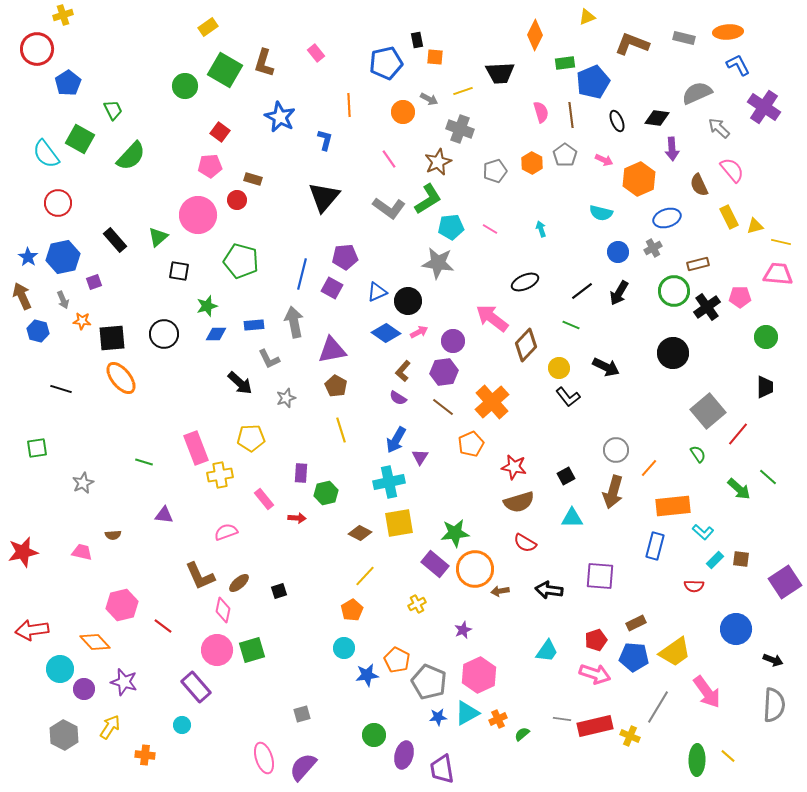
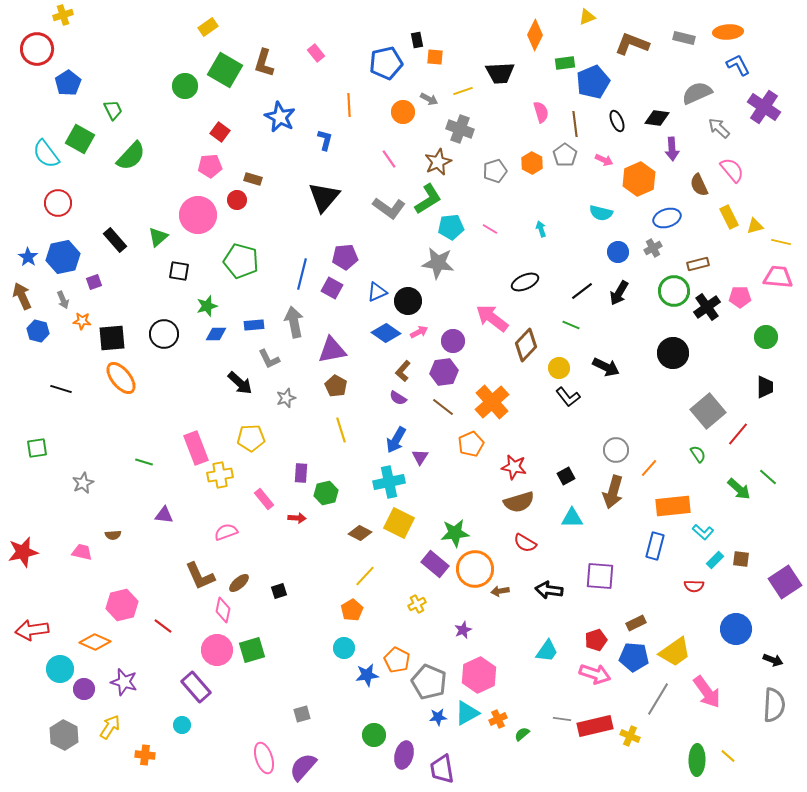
brown line at (571, 115): moved 4 px right, 9 px down
pink trapezoid at (778, 274): moved 3 px down
yellow square at (399, 523): rotated 36 degrees clockwise
orange diamond at (95, 642): rotated 24 degrees counterclockwise
gray line at (658, 707): moved 8 px up
